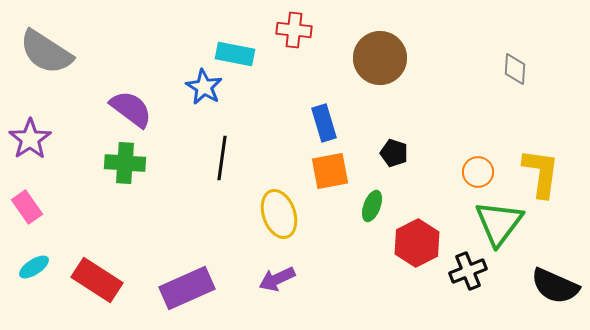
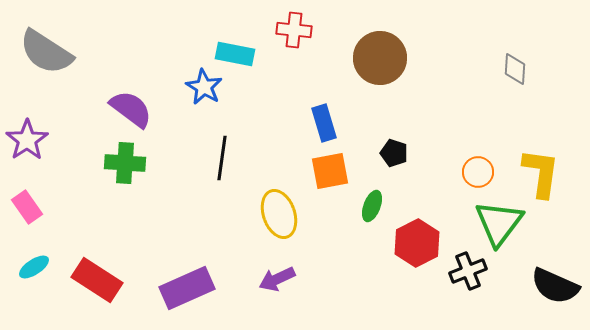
purple star: moved 3 px left, 1 px down
